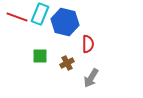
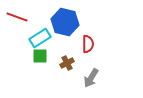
cyan rectangle: moved 24 px down; rotated 35 degrees clockwise
